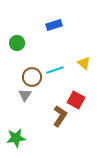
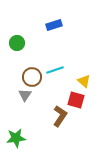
yellow triangle: moved 18 px down
red square: rotated 12 degrees counterclockwise
